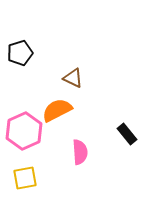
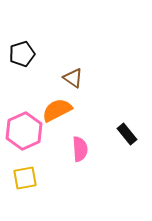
black pentagon: moved 2 px right, 1 px down
brown triangle: rotated 10 degrees clockwise
pink semicircle: moved 3 px up
